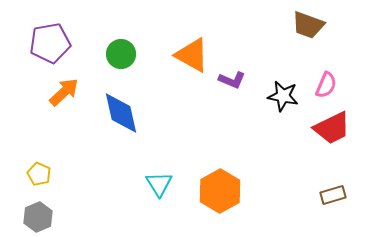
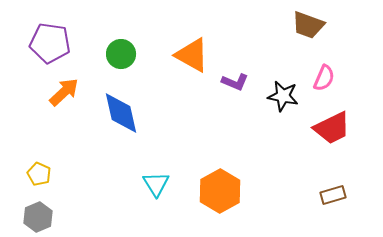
purple pentagon: rotated 18 degrees clockwise
purple L-shape: moved 3 px right, 2 px down
pink semicircle: moved 2 px left, 7 px up
cyan triangle: moved 3 px left
